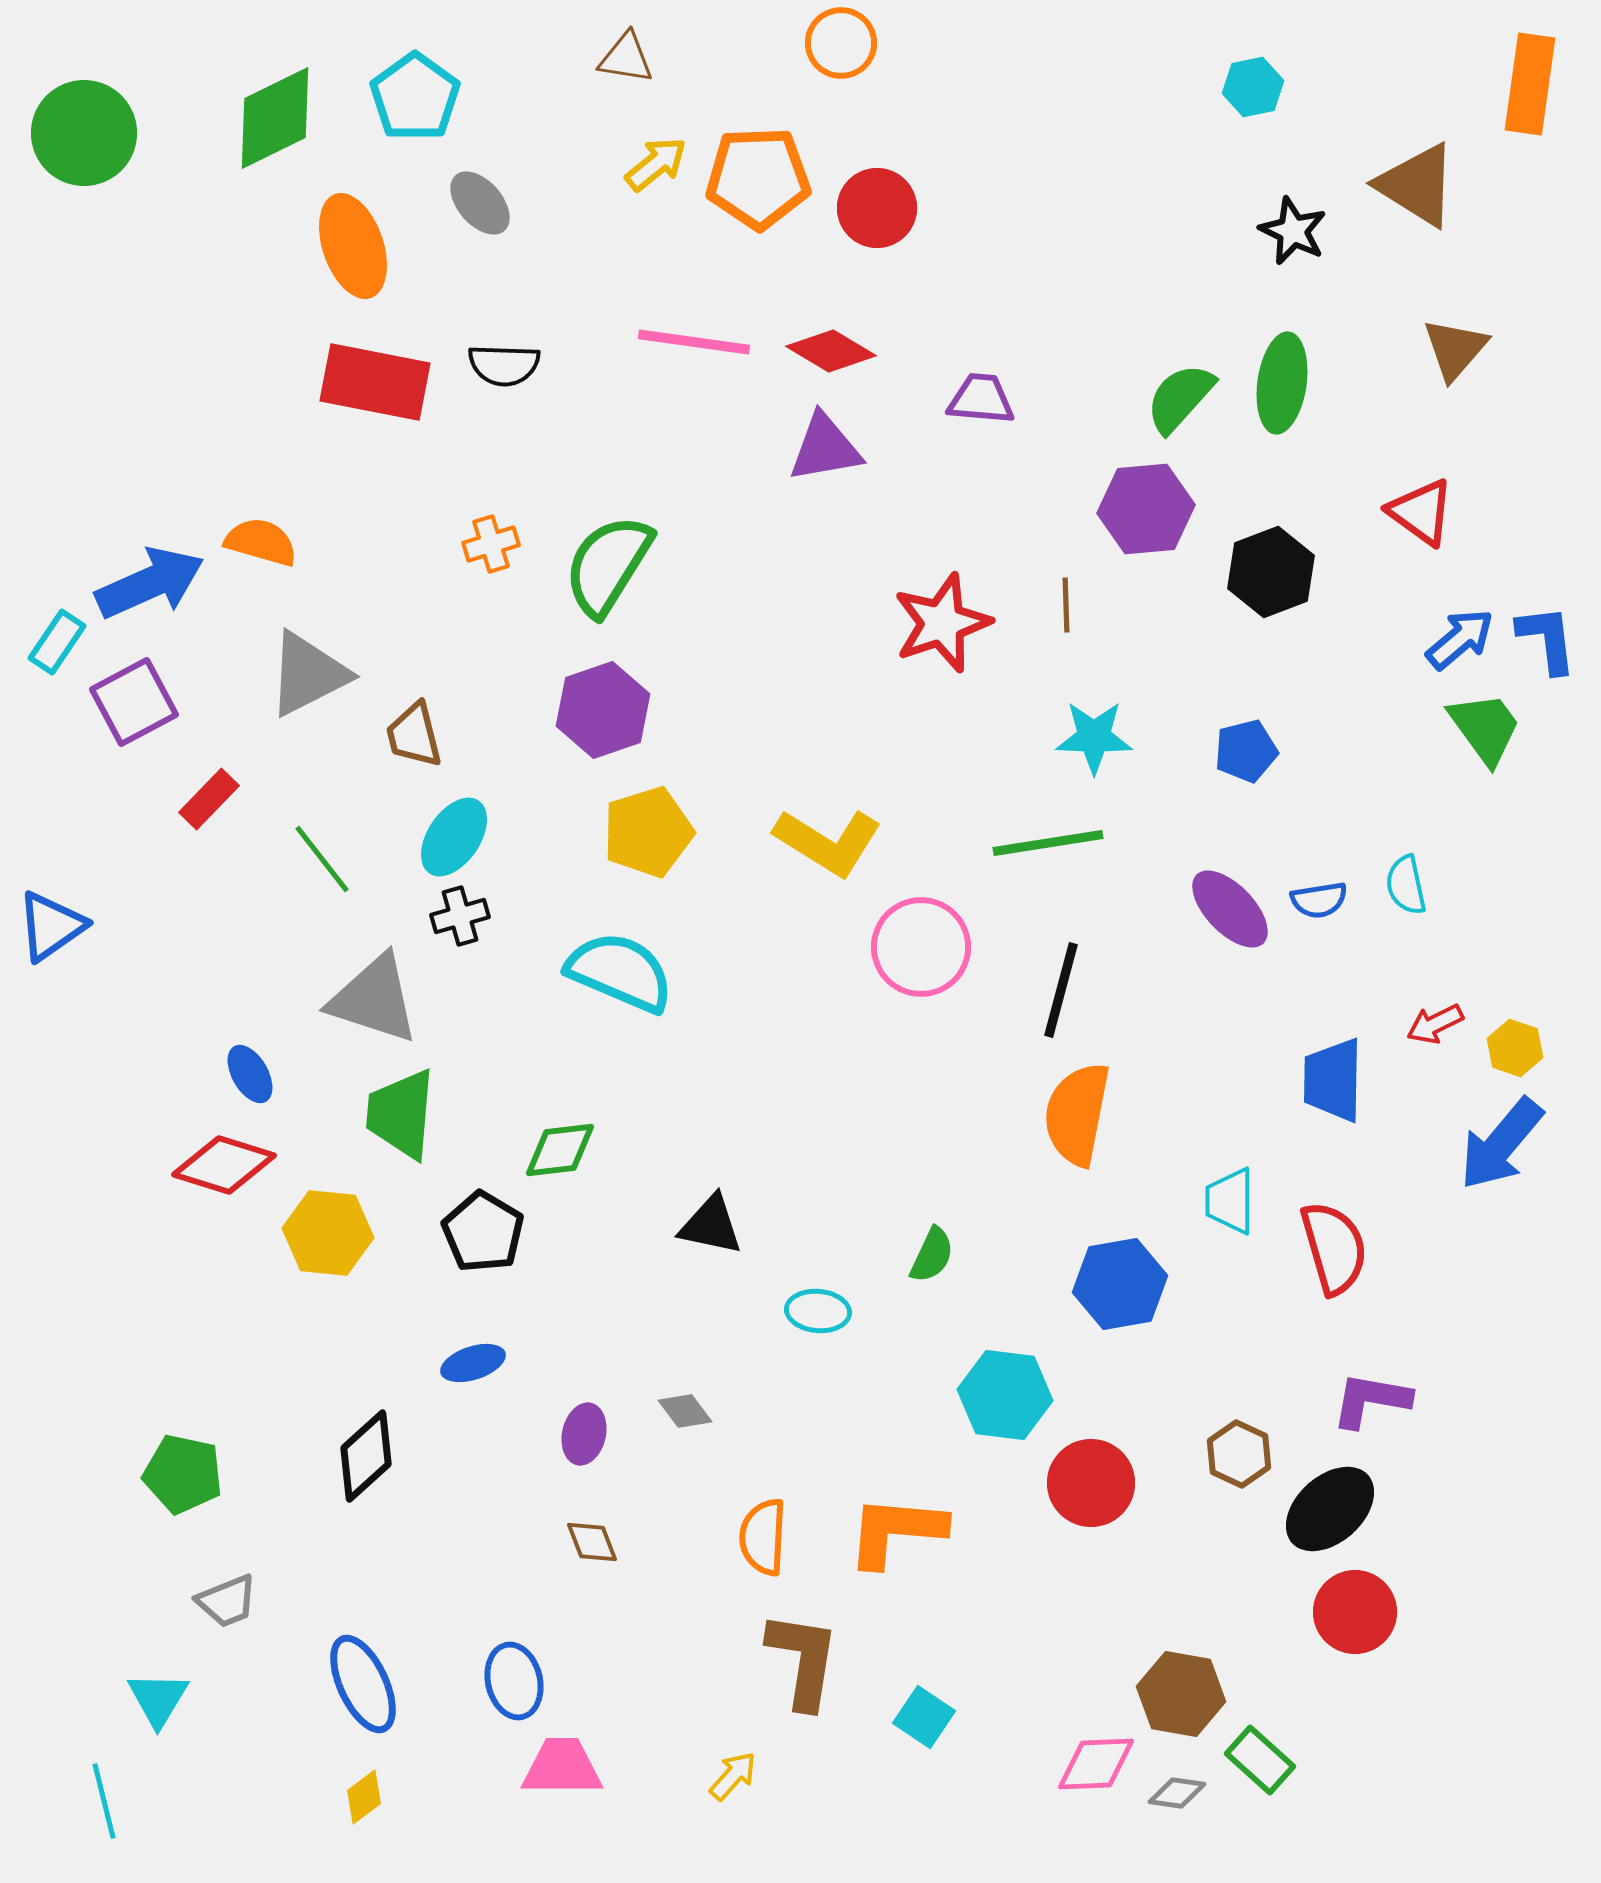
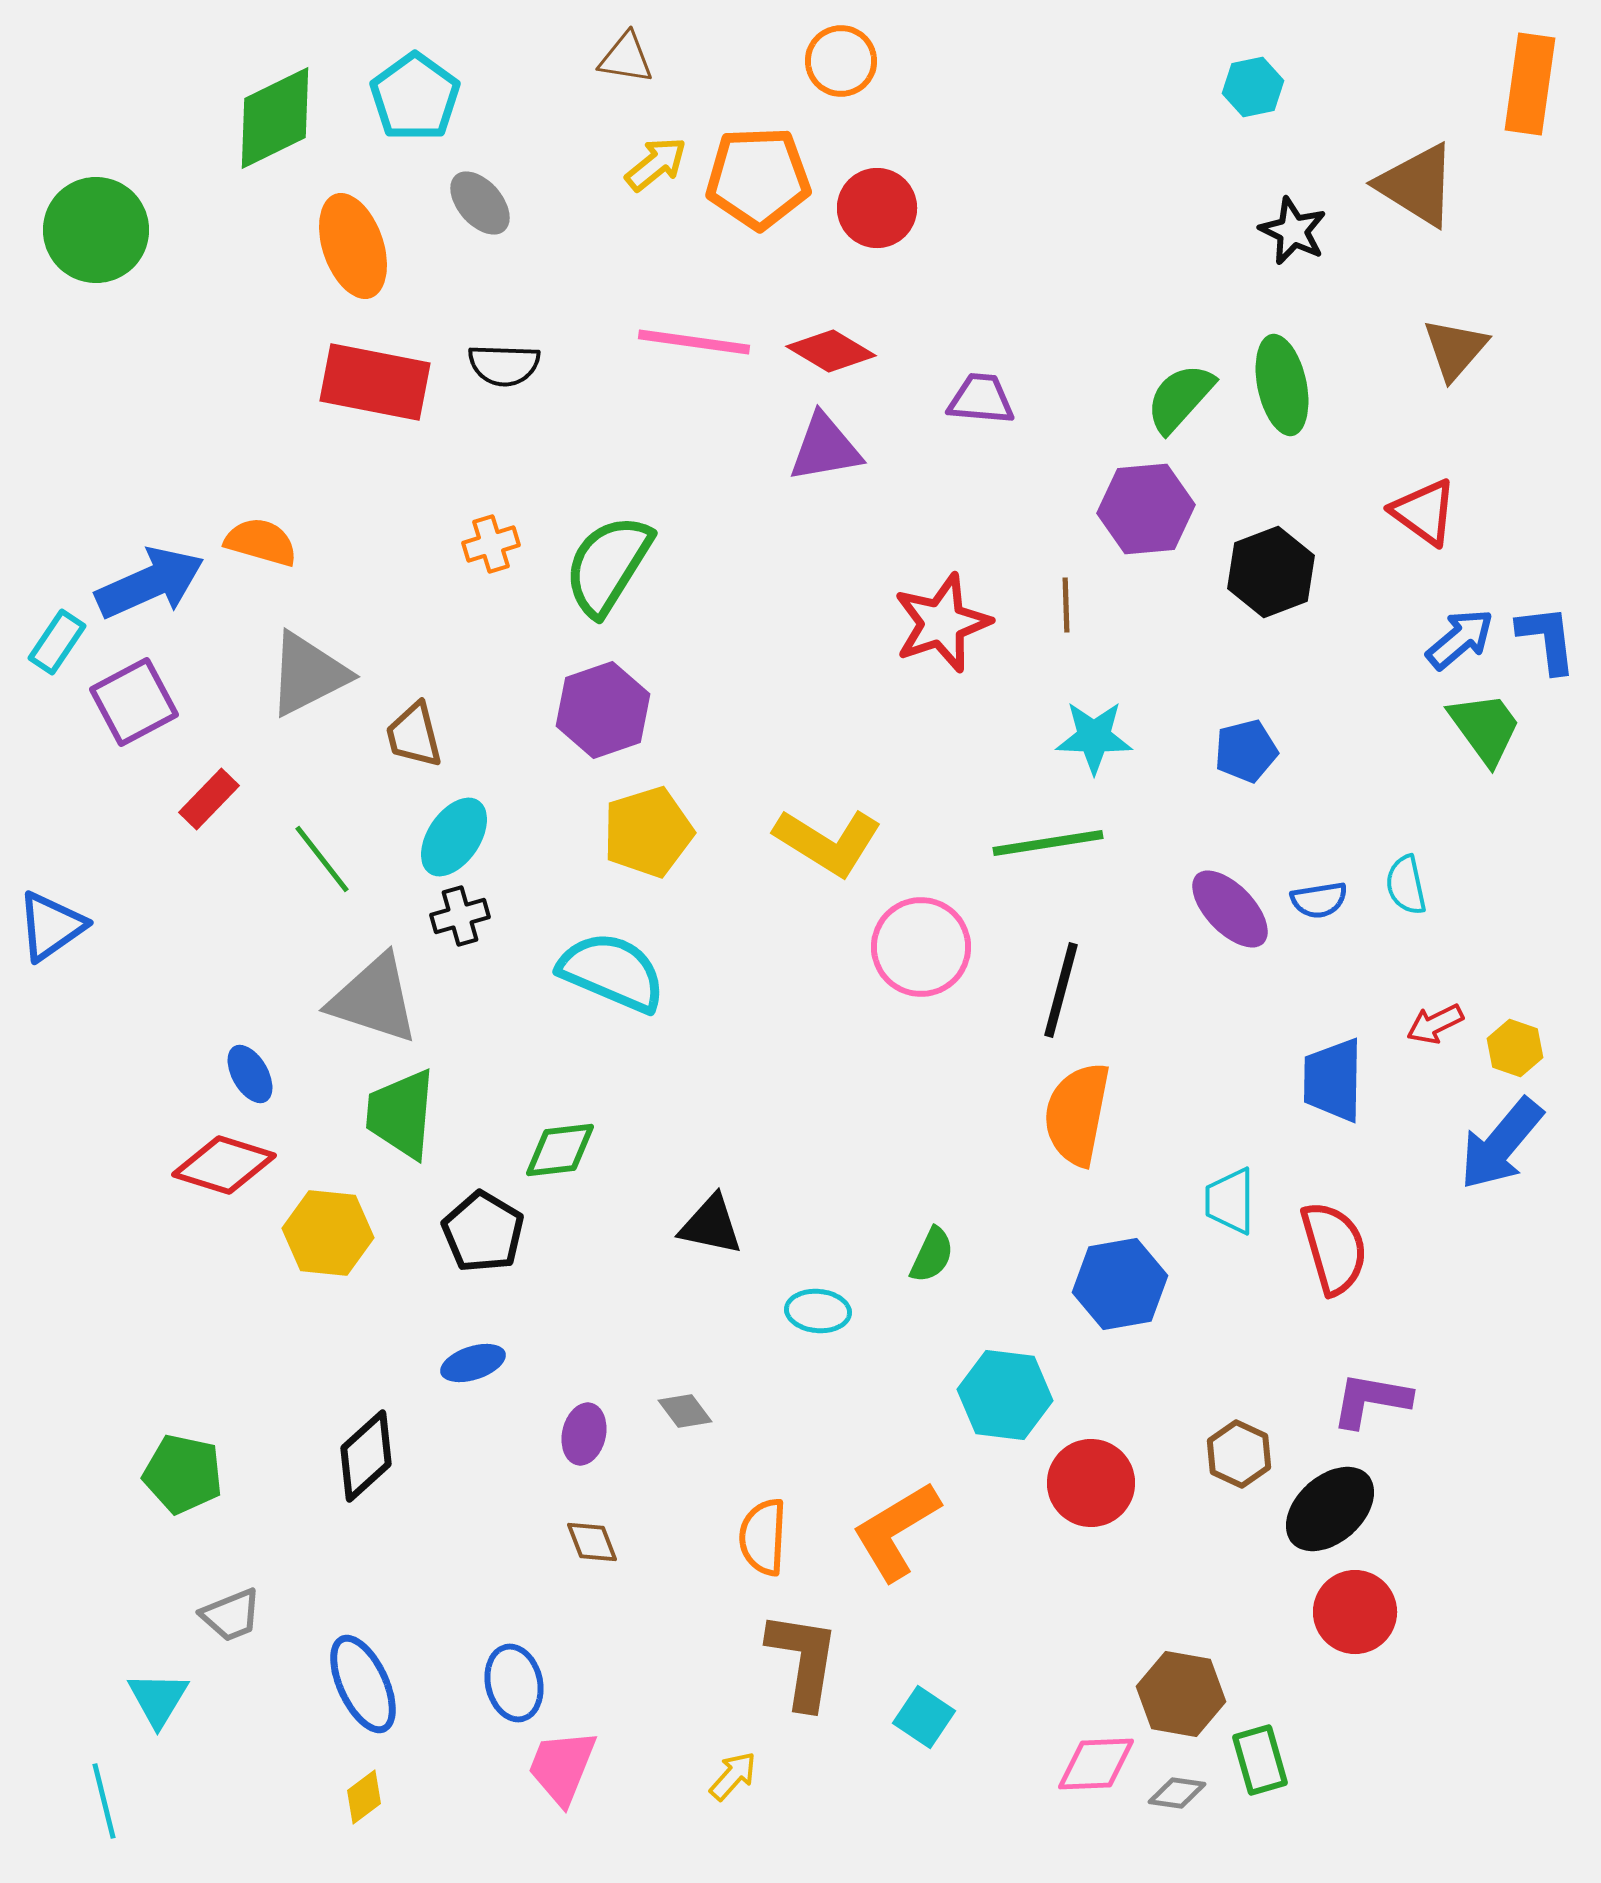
orange circle at (841, 43): moved 18 px down
green circle at (84, 133): moved 12 px right, 97 px down
green ellipse at (1282, 383): moved 2 px down; rotated 20 degrees counterclockwise
red triangle at (1421, 512): moved 3 px right
cyan semicircle at (620, 972): moved 8 px left
orange L-shape at (896, 1531): rotated 36 degrees counterclockwise
gray trapezoid at (227, 1601): moved 4 px right, 14 px down
blue ellipse at (514, 1681): moved 2 px down
green rectangle at (1260, 1760): rotated 32 degrees clockwise
pink trapezoid at (562, 1767): rotated 68 degrees counterclockwise
